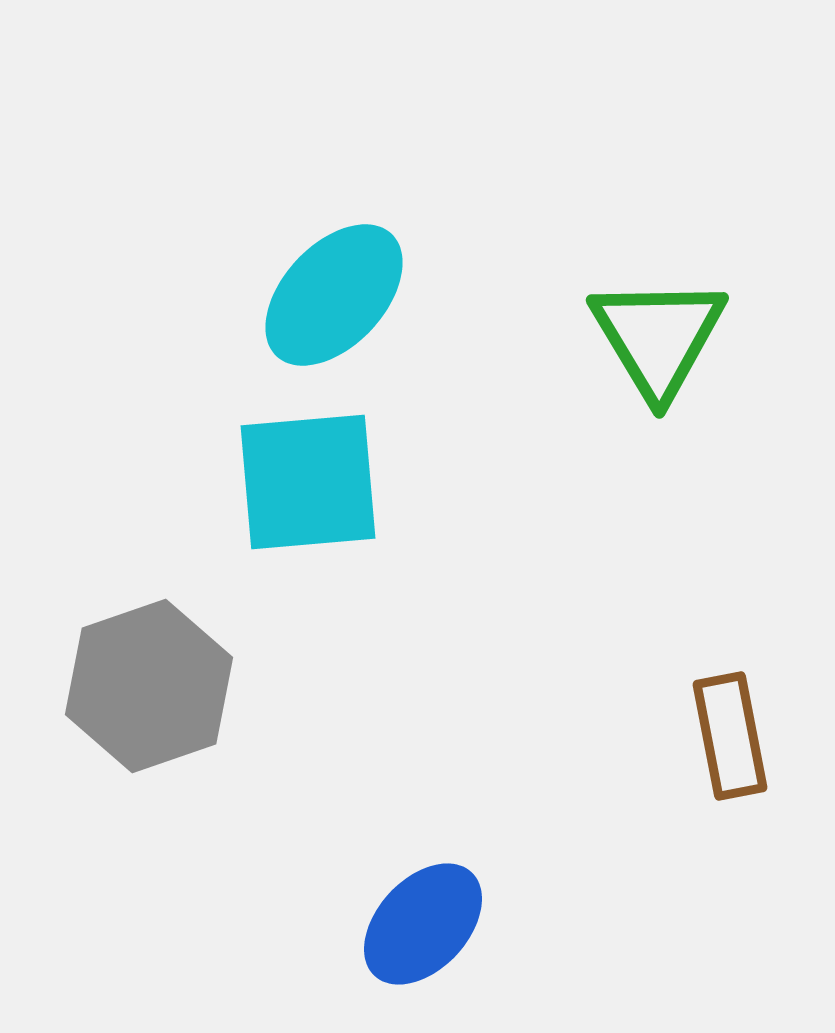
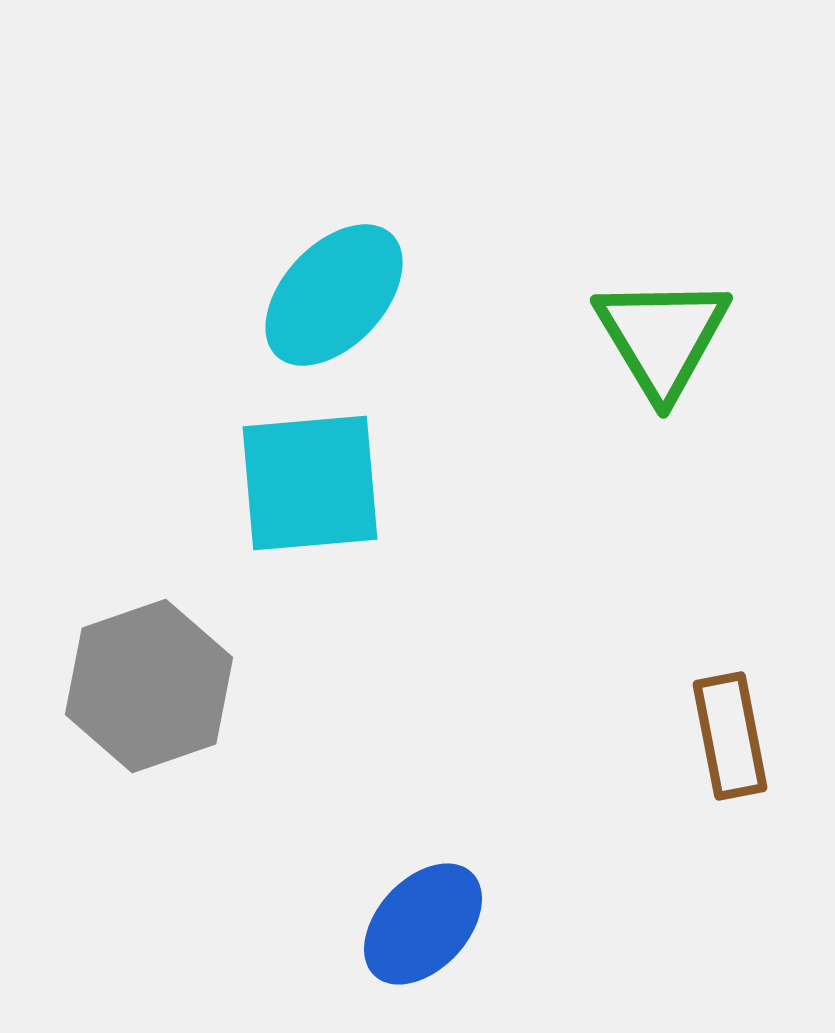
green triangle: moved 4 px right
cyan square: moved 2 px right, 1 px down
